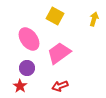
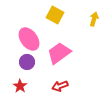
yellow square: moved 1 px up
purple circle: moved 6 px up
